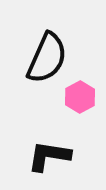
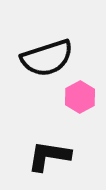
black semicircle: rotated 48 degrees clockwise
